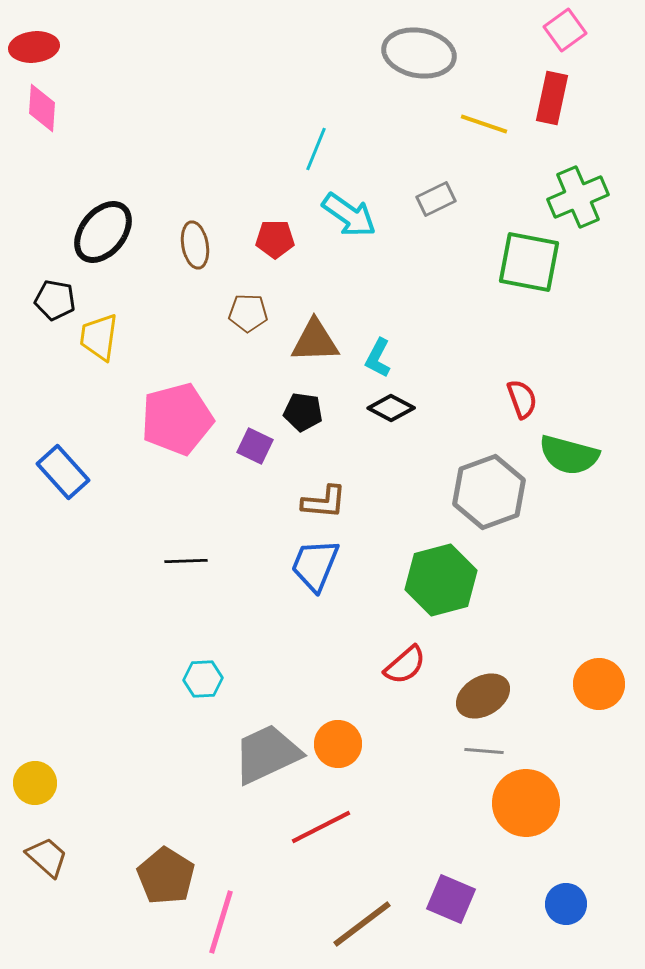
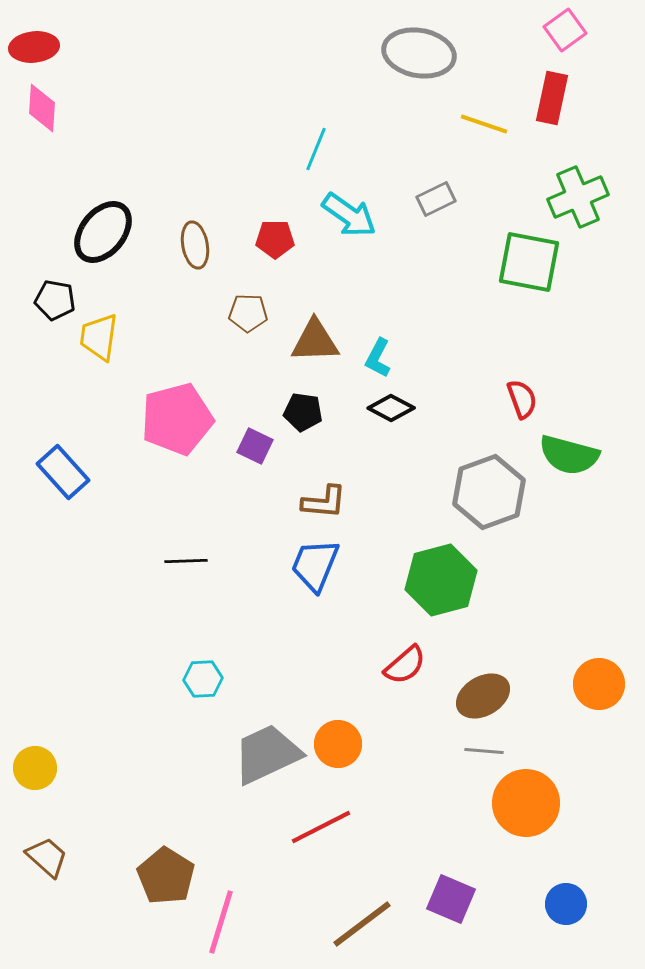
yellow circle at (35, 783): moved 15 px up
